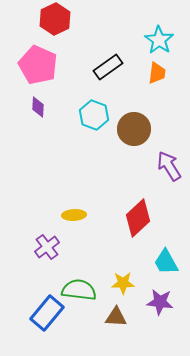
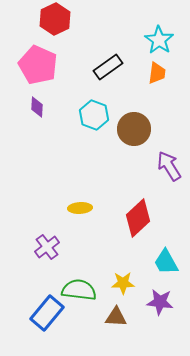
purple diamond: moved 1 px left
yellow ellipse: moved 6 px right, 7 px up
